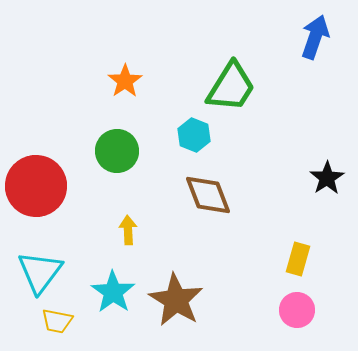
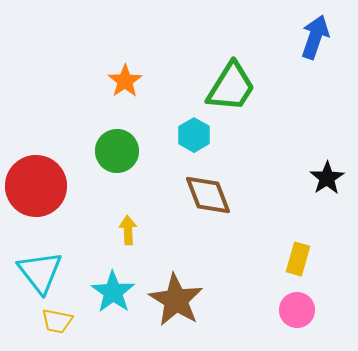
cyan hexagon: rotated 8 degrees clockwise
cyan triangle: rotated 15 degrees counterclockwise
